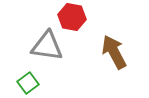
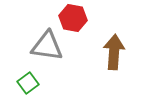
red hexagon: moved 1 px right, 1 px down
brown arrow: rotated 32 degrees clockwise
